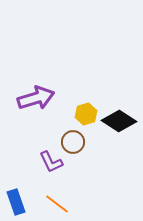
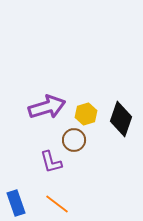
purple arrow: moved 11 px right, 9 px down
black diamond: moved 2 px right, 2 px up; rotated 76 degrees clockwise
brown circle: moved 1 px right, 2 px up
purple L-shape: rotated 10 degrees clockwise
blue rectangle: moved 1 px down
